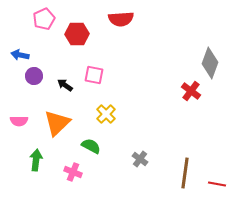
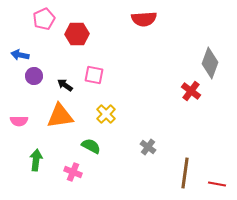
red semicircle: moved 23 px right
orange triangle: moved 3 px right, 7 px up; rotated 36 degrees clockwise
gray cross: moved 8 px right, 12 px up
